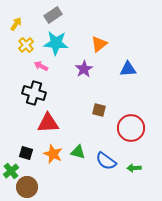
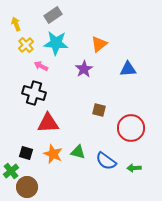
yellow arrow: rotated 56 degrees counterclockwise
